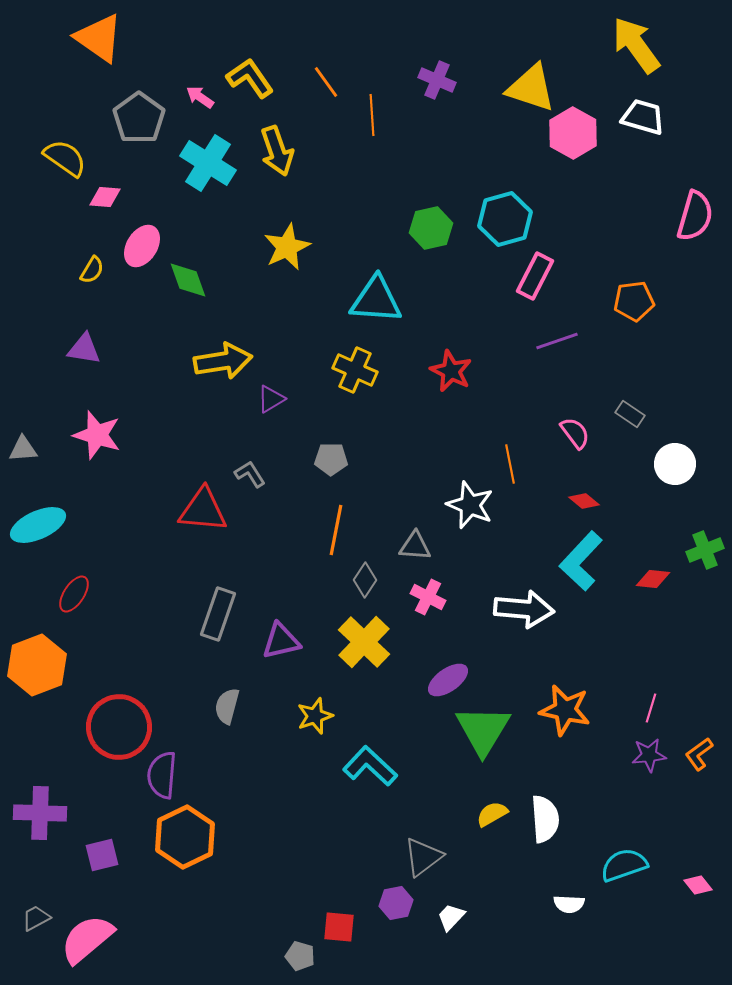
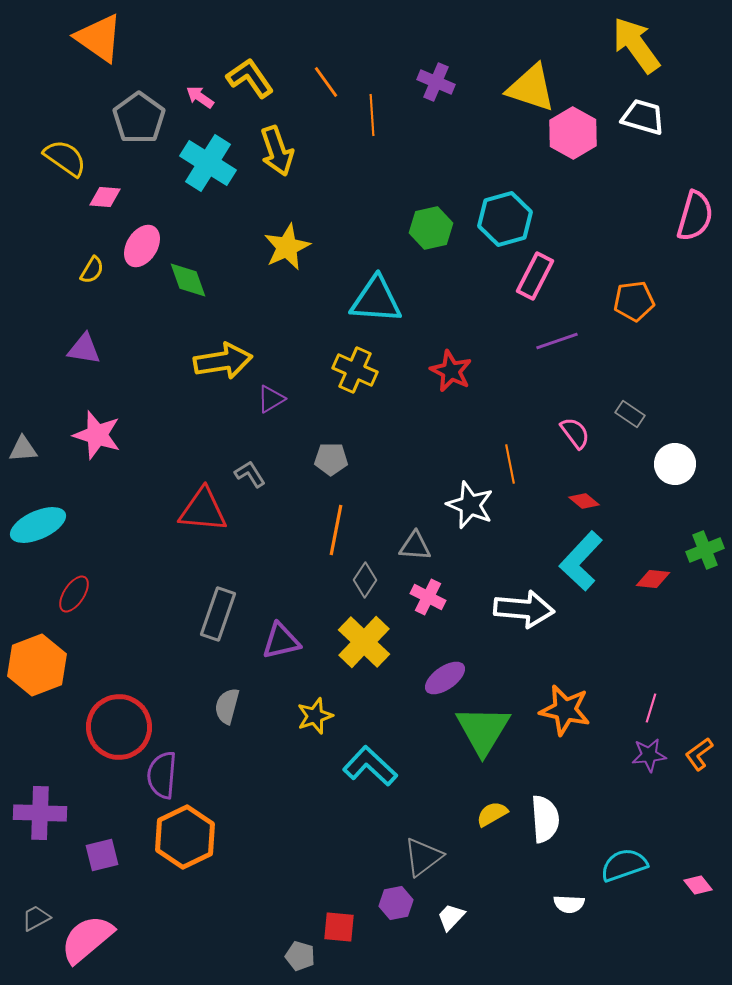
purple cross at (437, 80): moved 1 px left, 2 px down
purple ellipse at (448, 680): moved 3 px left, 2 px up
